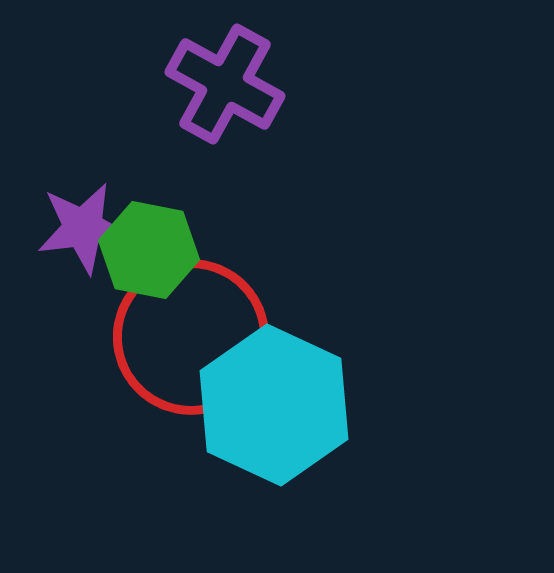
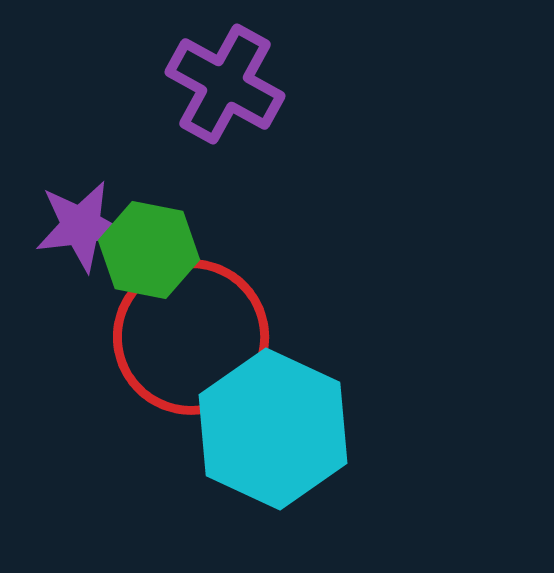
purple star: moved 2 px left, 2 px up
cyan hexagon: moved 1 px left, 24 px down
